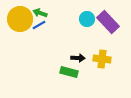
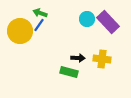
yellow circle: moved 12 px down
blue line: rotated 24 degrees counterclockwise
